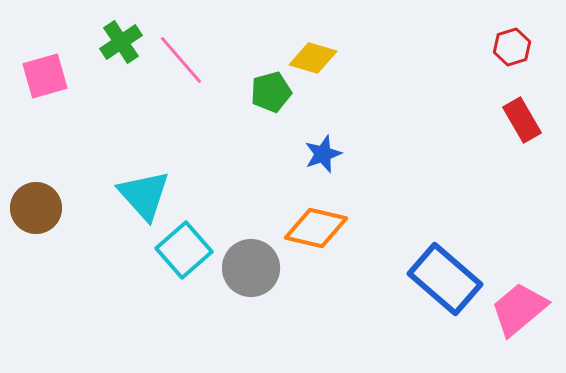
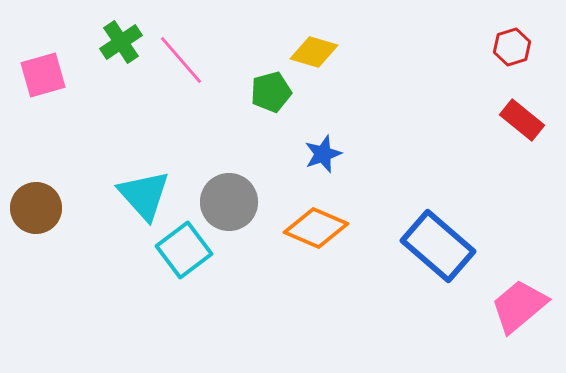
yellow diamond: moved 1 px right, 6 px up
pink square: moved 2 px left, 1 px up
red rectangle: rotated 21 degrees counterclockwise
orange diamond: rotated 10 degrees clockwise
cyan square: rotated 4 degrees clockwise
gray circle: moved 22 px left, 66 px up
blue rectangle: moved 7 px left, 33 px up
pink trapezoid: moved 3 px up
